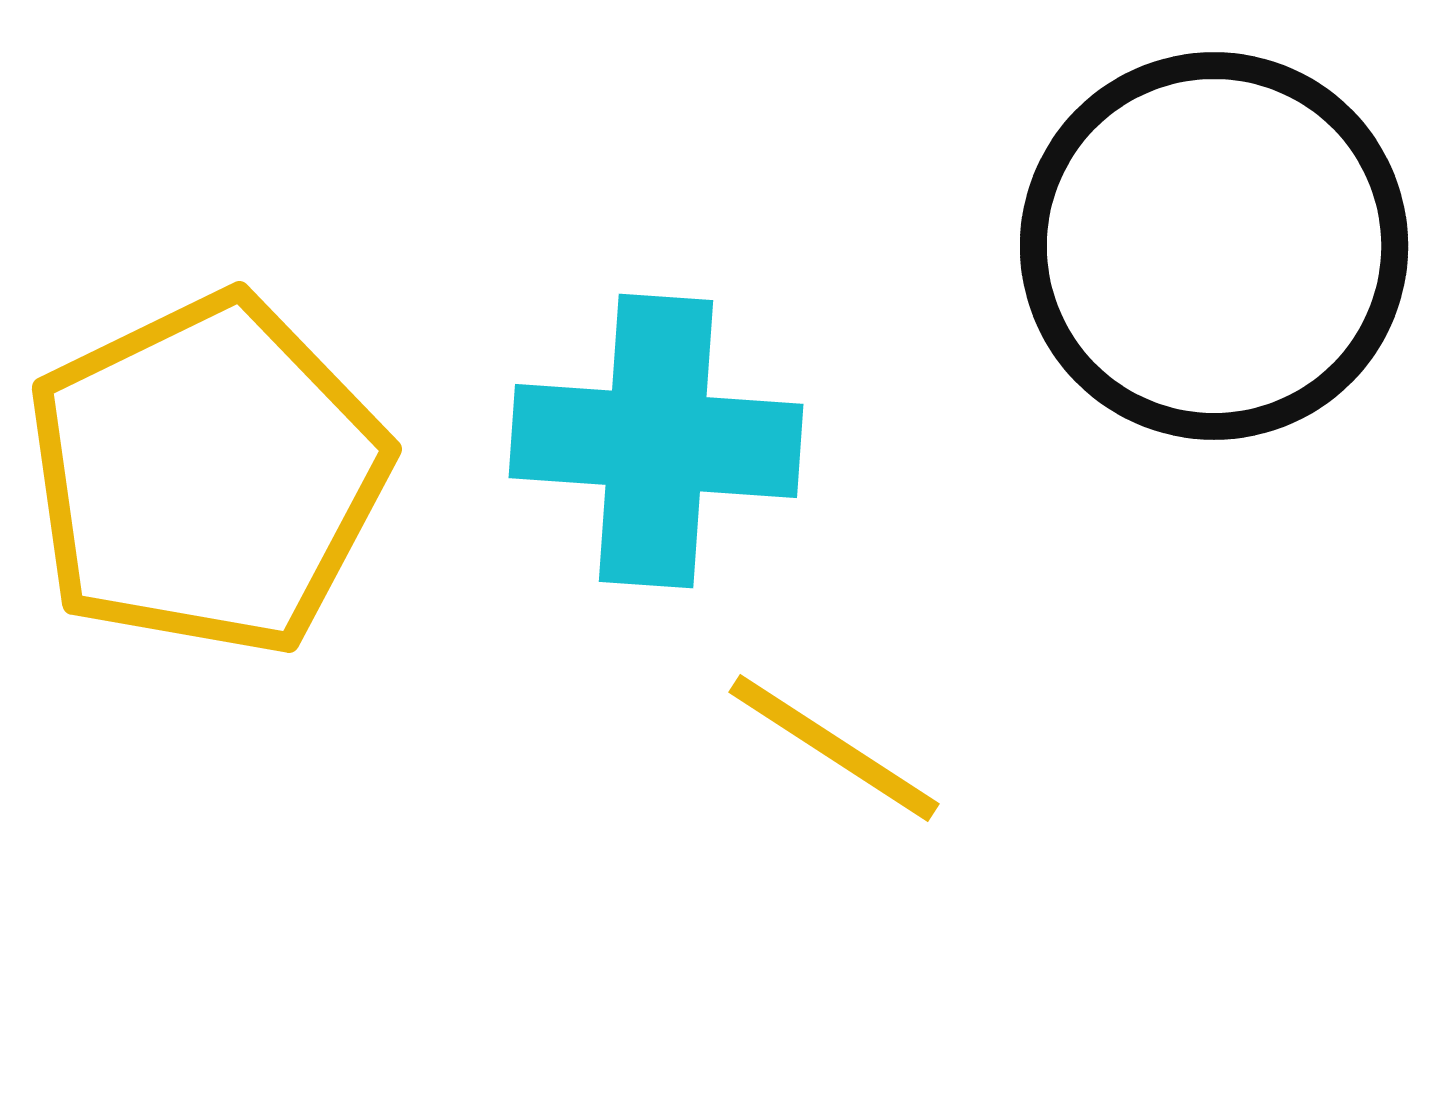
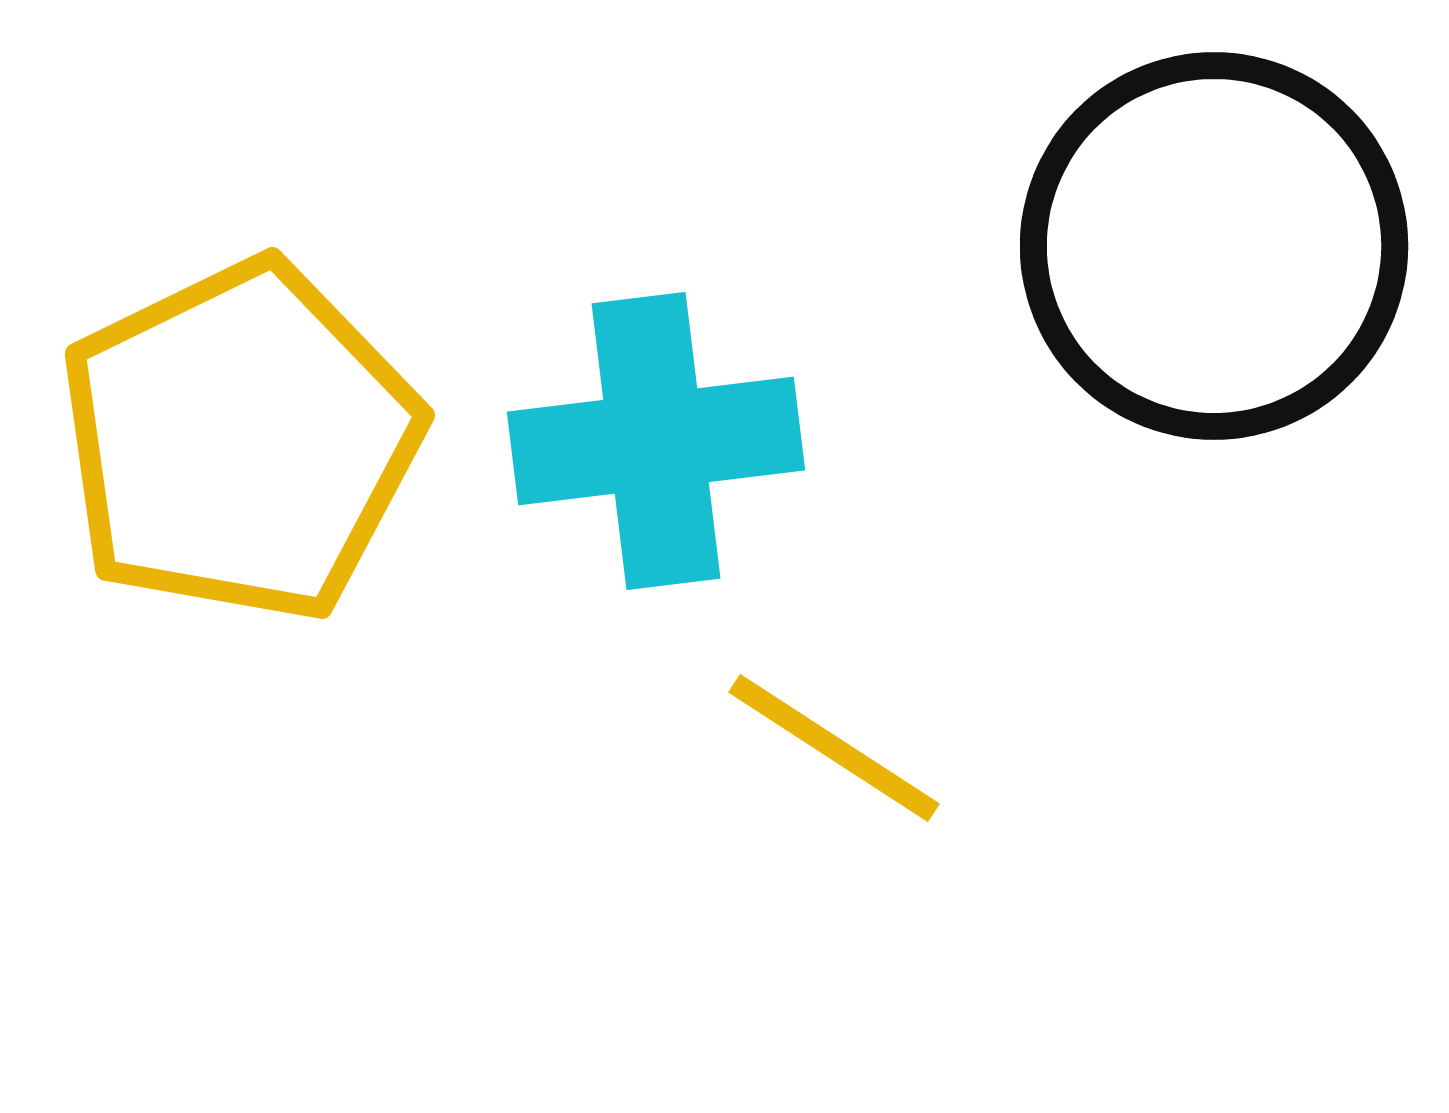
cyan cross: rotated 11 degrees counterclockwise
yellow pentagon: moved 33 px right, 34 px up
